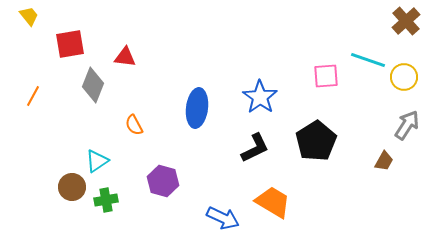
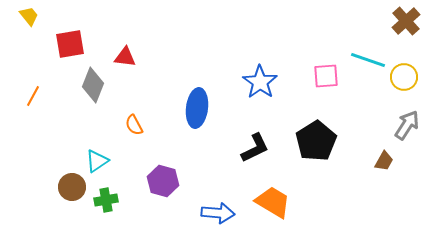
blue star: moved 15 px up
blue arrow: moved 5 px left, 5 px up; rotated 20 degrees counterclockwise
